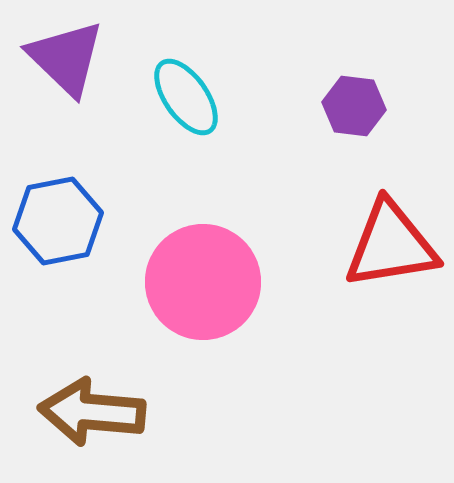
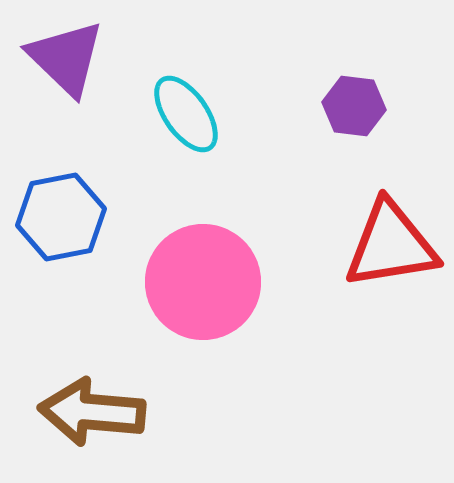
cyan ellipse: moved 17 px down
blue hexagon: moved 3 px right, 4 px up
